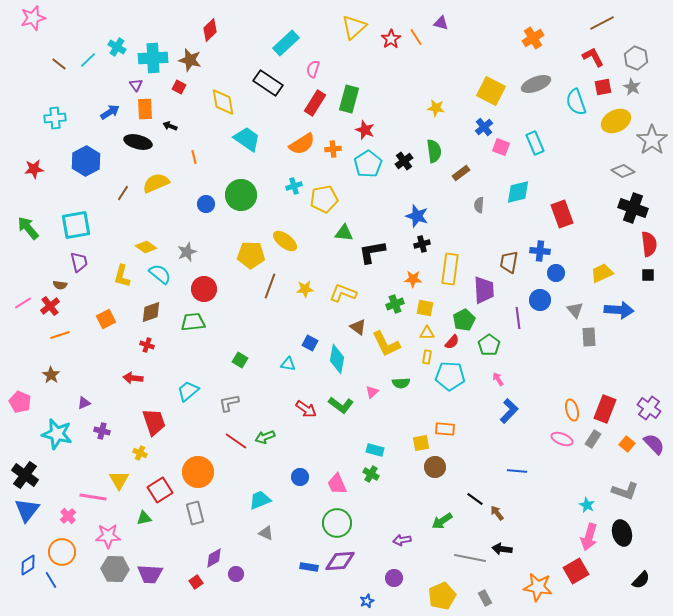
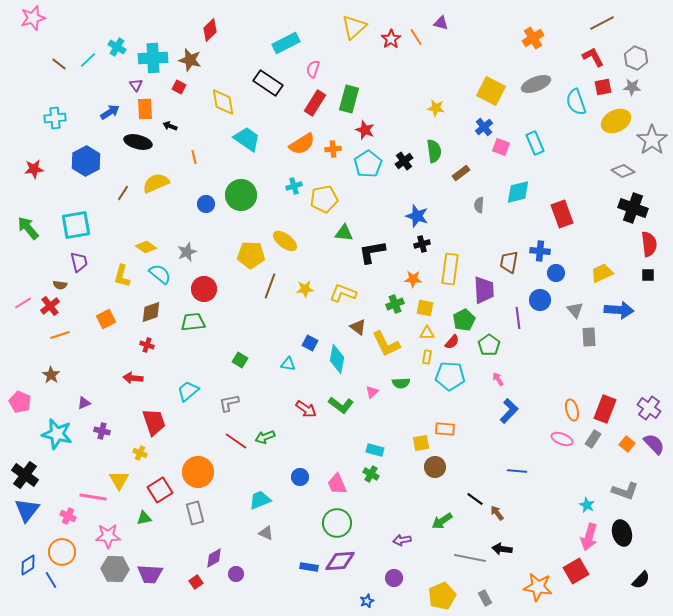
cyan rectangle at (286, 43): rotated 16 degrees clockwise
gray star at (632, 87): rotated 24 degrees counterclockwise
pink cross at (68, 516): rotated 21 degrees counterclockwise
